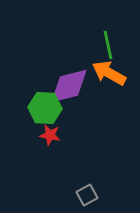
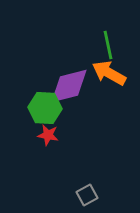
red star: moved 2 px left
